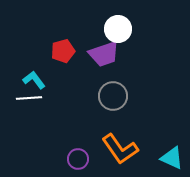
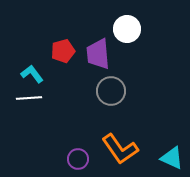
white circle: moved 9 px right
purple trapezoid: moved 6 px left; rotated 104 degrees clockwise
cyan L-shape: moved 2 px left, 6 px up
gray circle: moved 2 px left, 5 px up
